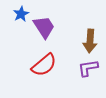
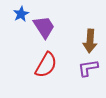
red semicircle: moved 2 px right; rotated 20 degrees counterclockwise
